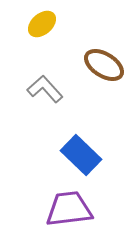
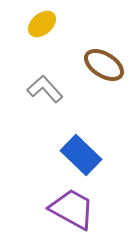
purple trapezoid: moved 3 px right; rotated 36 degrees clockwise
